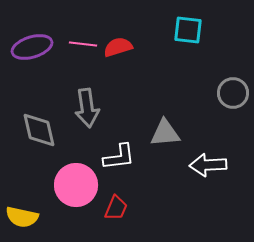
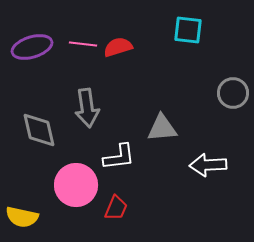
gray triangle: moved 3 px left, 5 px up
